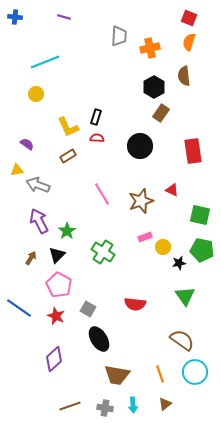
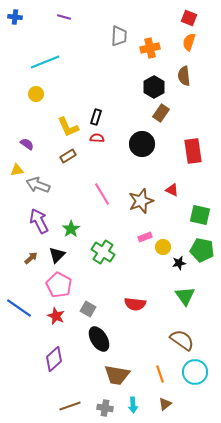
black circle at (140, 146): moved 2 px right, 2 px up
green star at (67, 231): moved 4 px right, 2 px up
brown arrow at (31, 258): rotated 16 degrees clockwise
